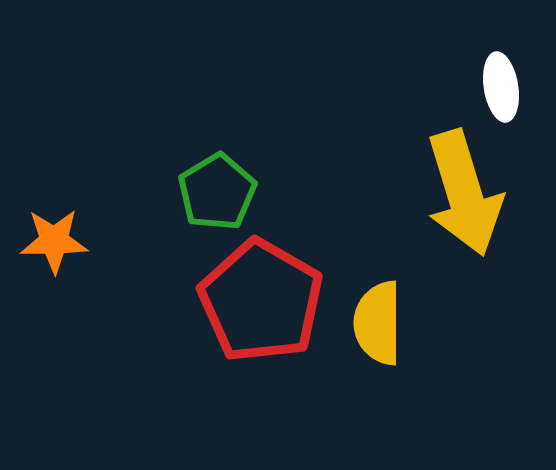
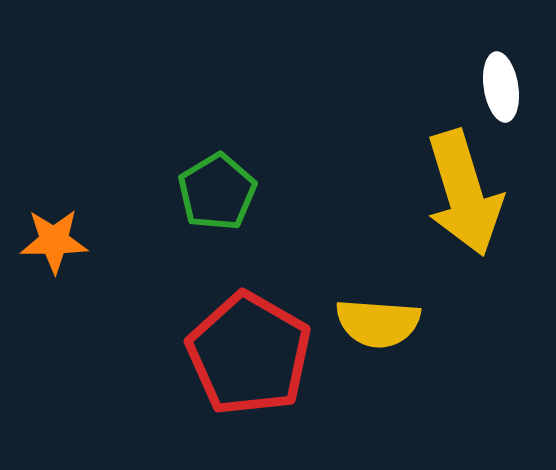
red pentagon: moved 12 px left, 53 px down
yellow semicircle: rotated 86 degrees counterclockwise
